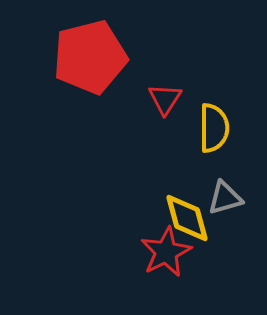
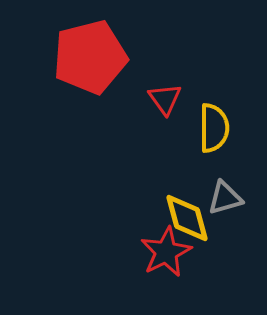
red triangle: rotated 9 degrees counterclockwise
